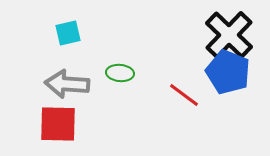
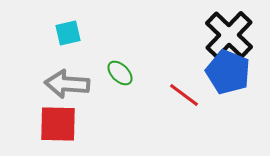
green ellipse: rotated 40 degrees clockwise
